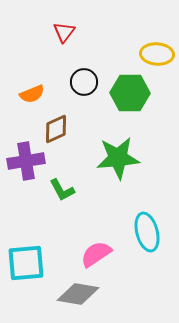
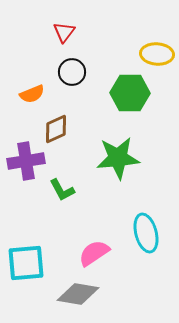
black circle: moved 12 px left, 10 px up
cyan ellipse: moved 1 px left, 1 px down
pink semicircle: moved 2 px left, 1 px up
